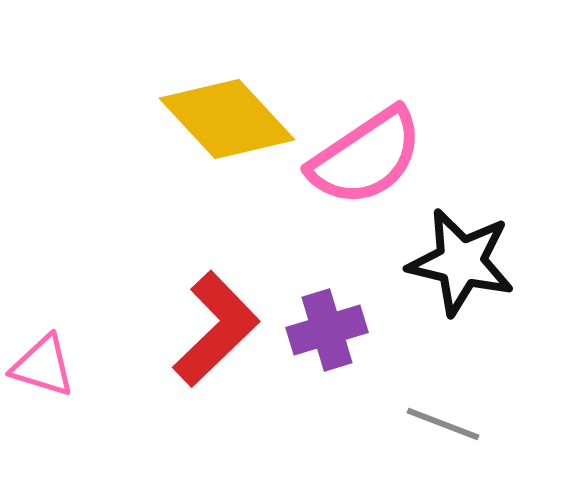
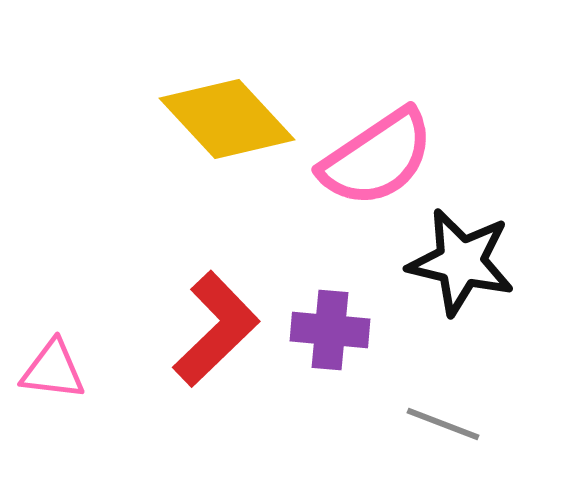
pink semicircle: moved 11 px right, 1 px down
purple cross: moved 3 px right; rotated 22 degrees clockwise
pink triangle: moved 10 px right, 4 px down; rotated 10 degrees counterclockwise
